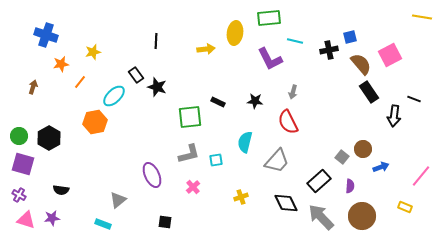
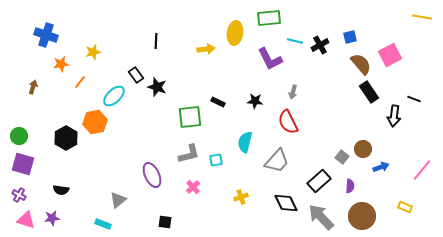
black cross at (329, 50): moved 9 px left, 5 px up; rotated 18 degrees counterclockwise
black hexagon at (49, 138): moved 17 px right
pink line at (421, 176): moved 1 px right, 6 px up
